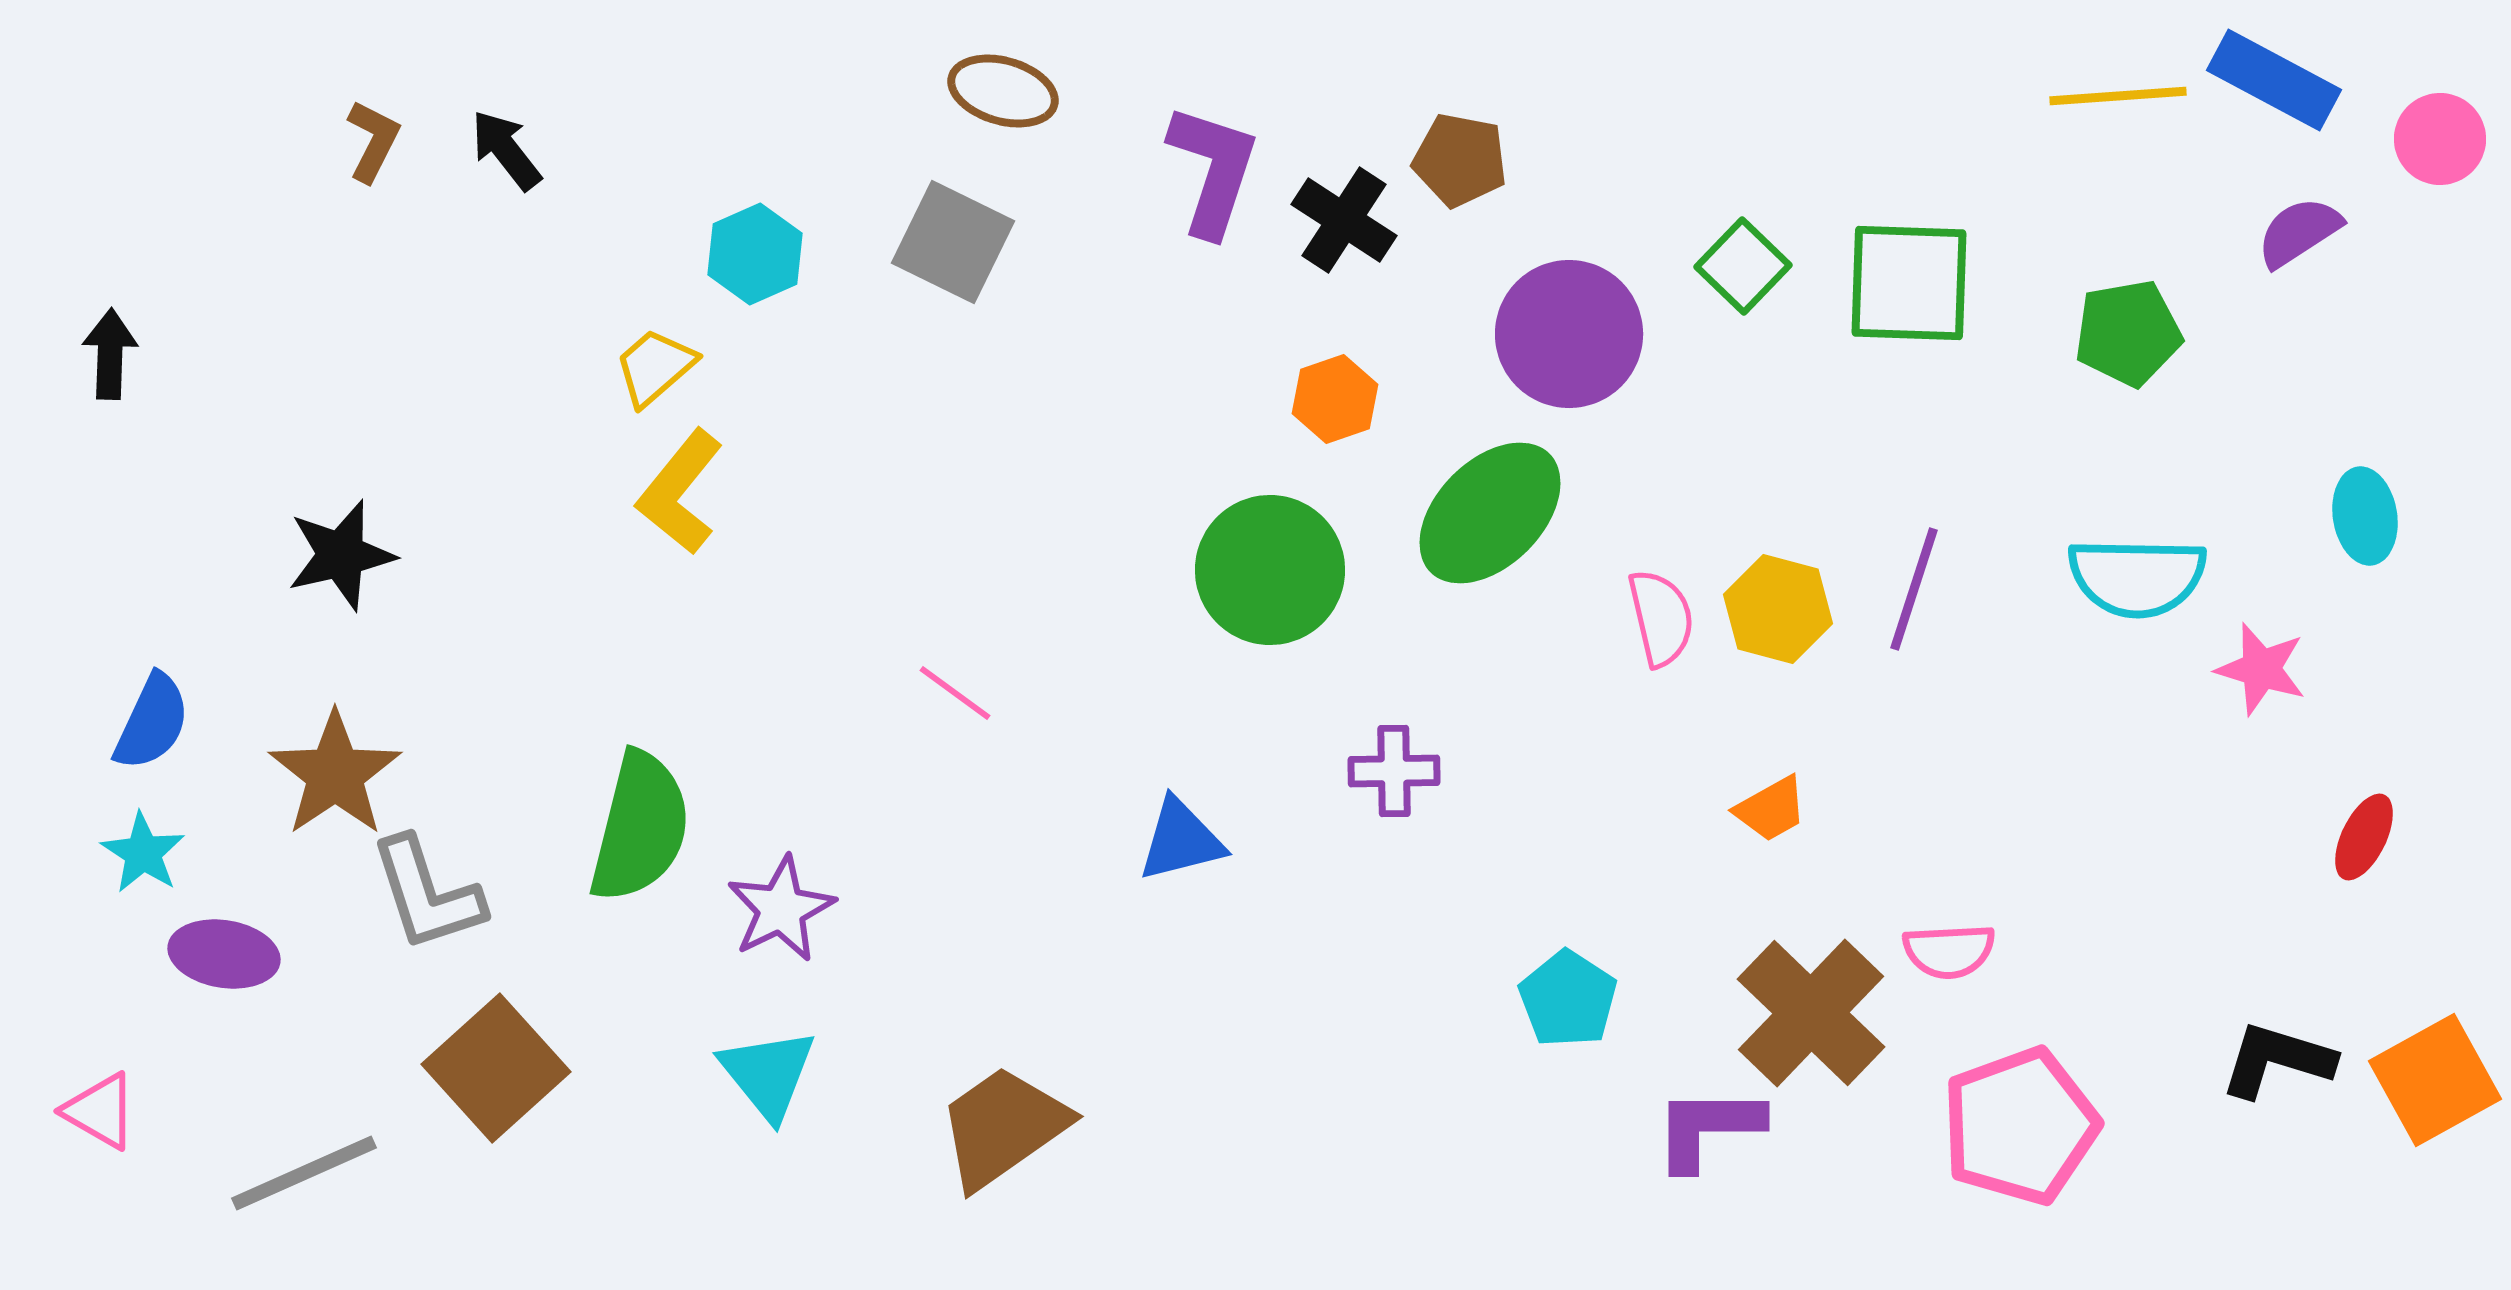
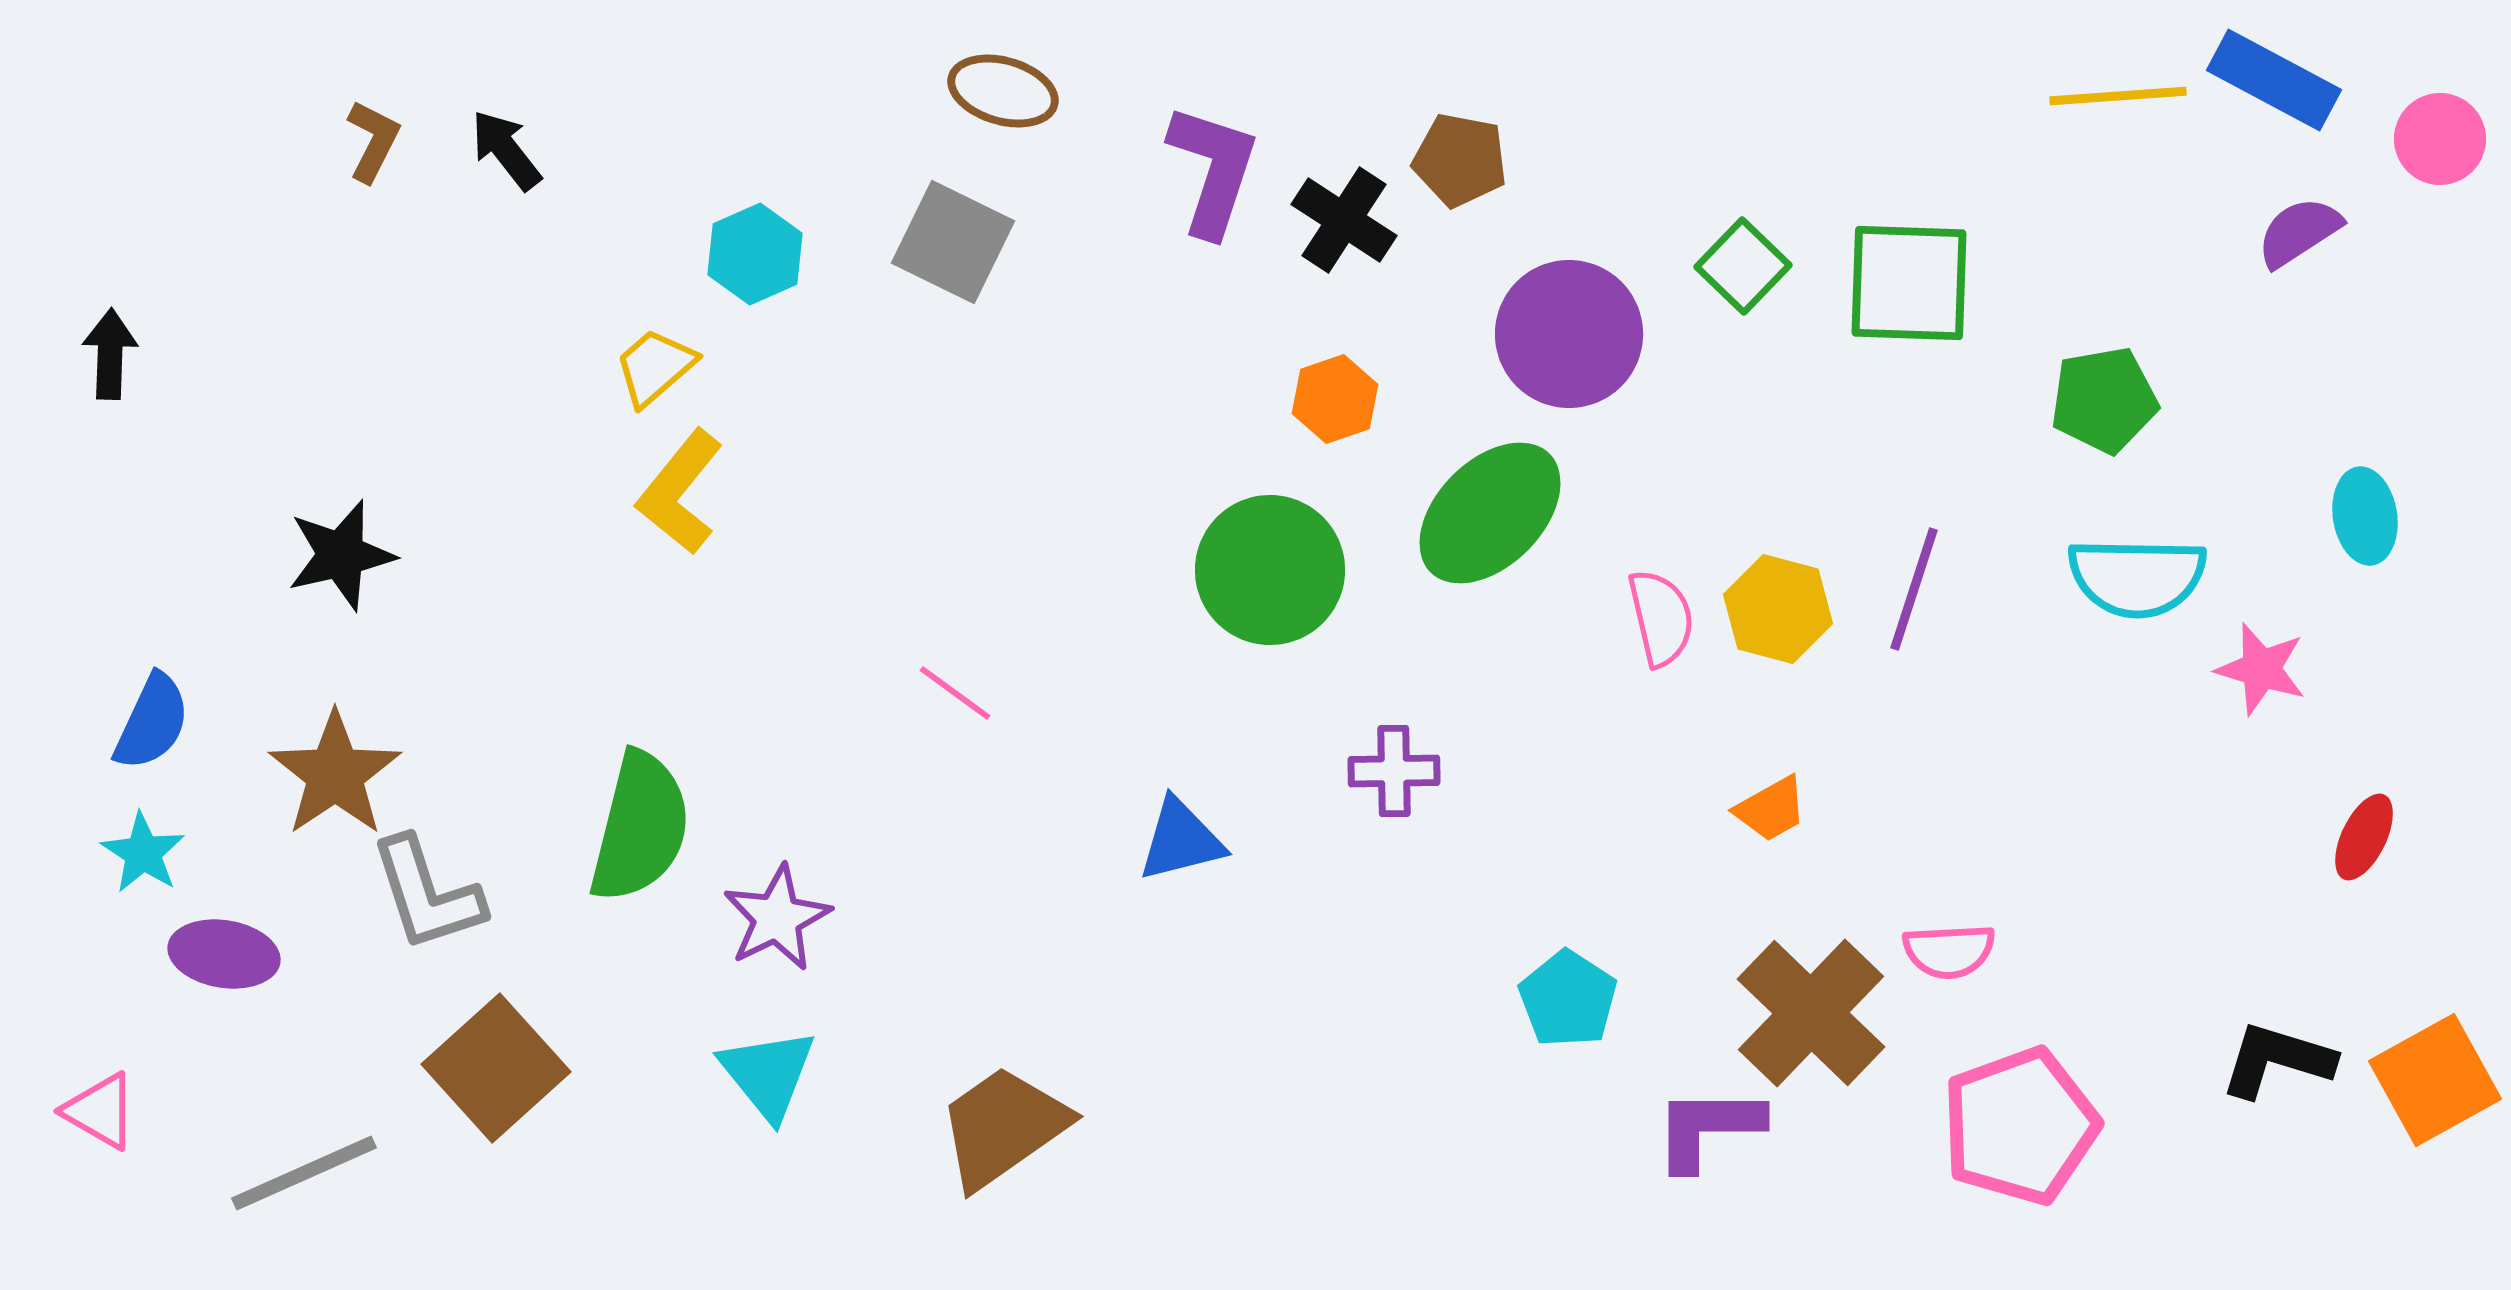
green pentagon at (2128, 333): moved 24 px left, 67 px down
purple star at (781, 909): moved 4 px left, 9 px down
